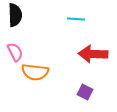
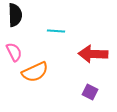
cyan line: moved 20 px left, 12 px down
pink semicircle: moved 1 px left
orange semicircle: rotated 32 degrees counterclockwise
purple square: moved 5 px right
